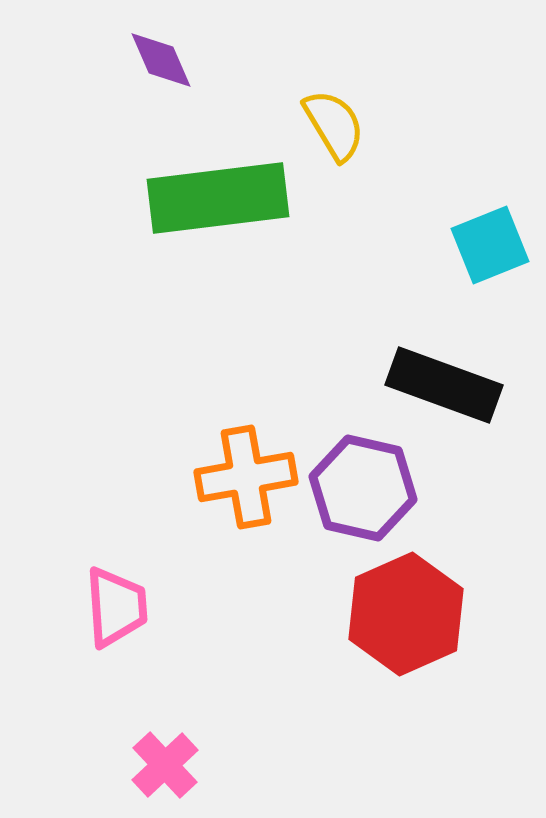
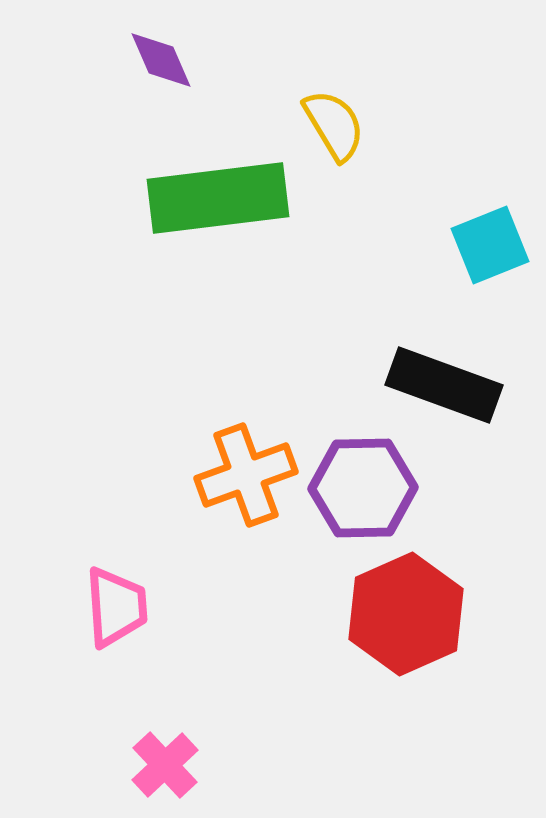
orange cross: moved 2 px up; rotated 10 degrees counterclockwise
purple hexagon: rotated 14 degrees counterclockwise
